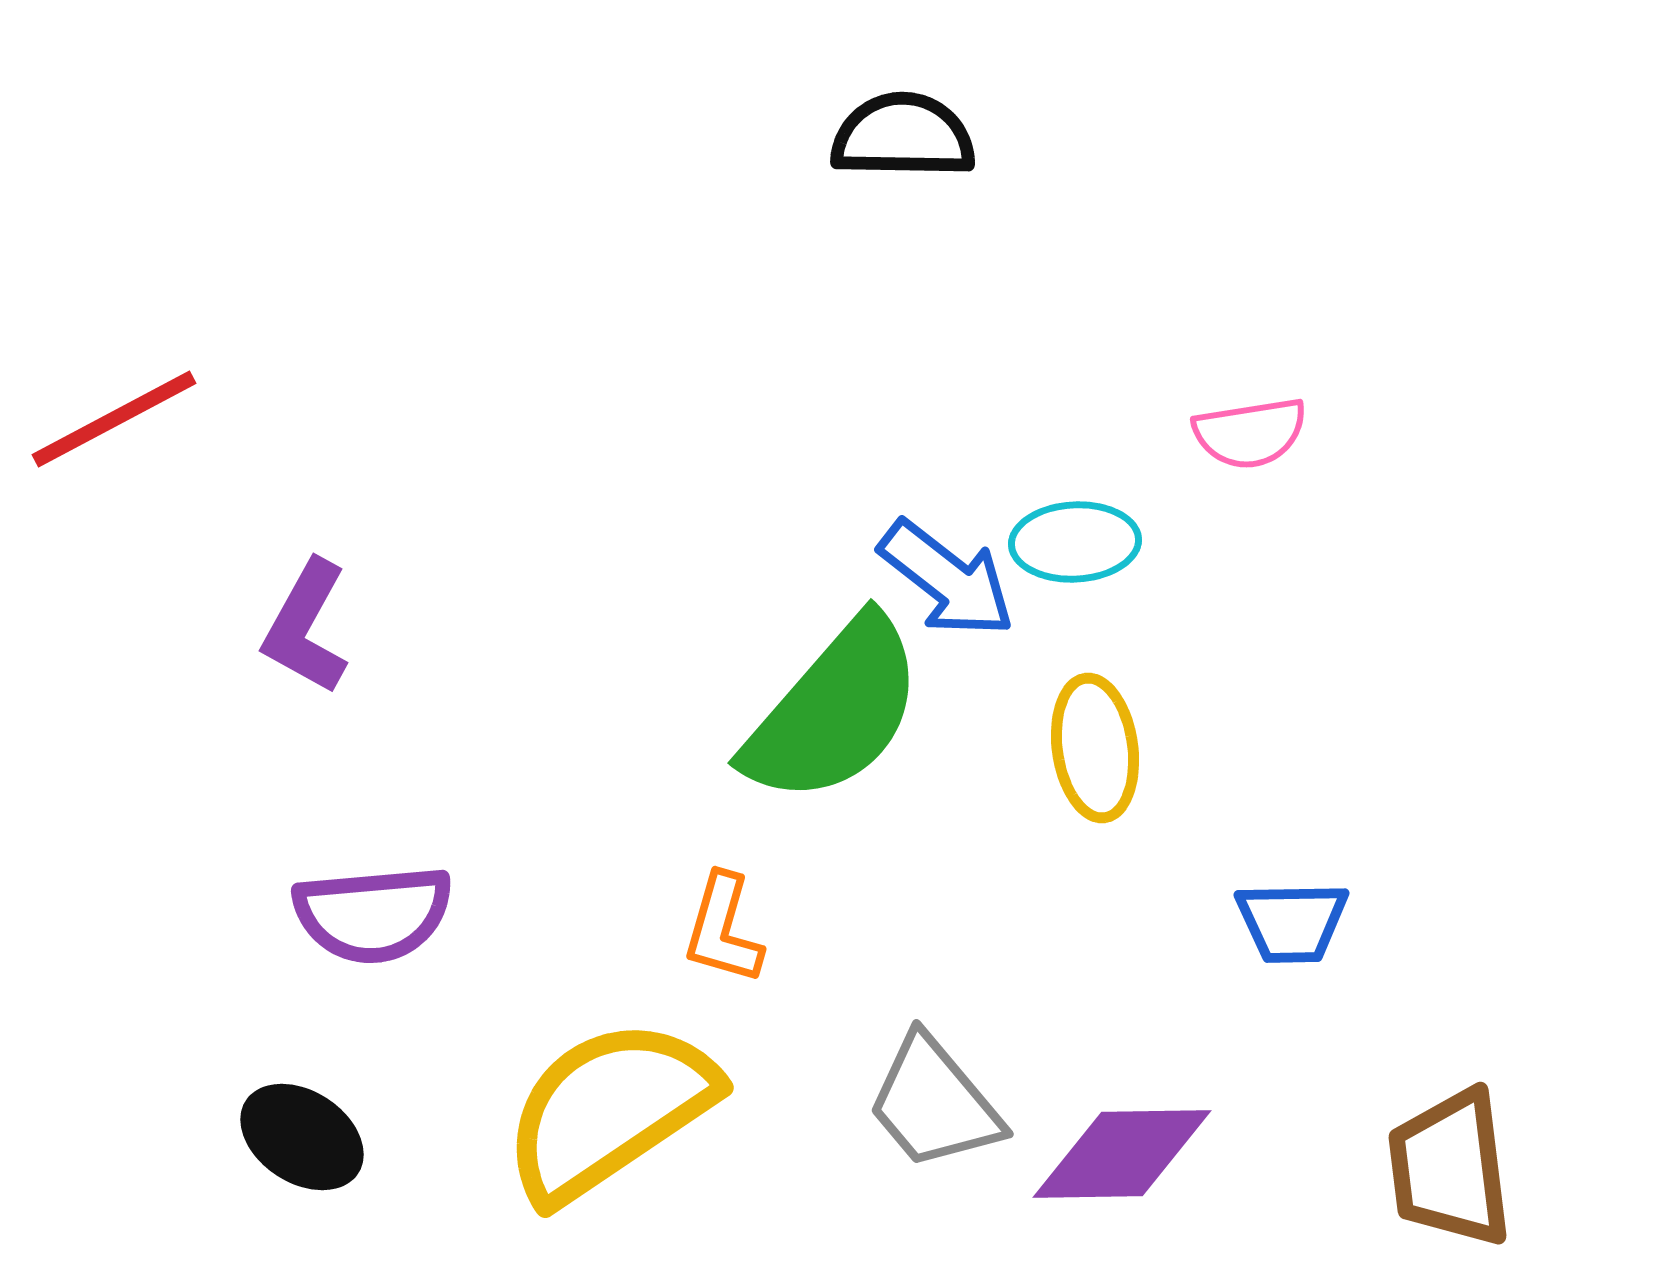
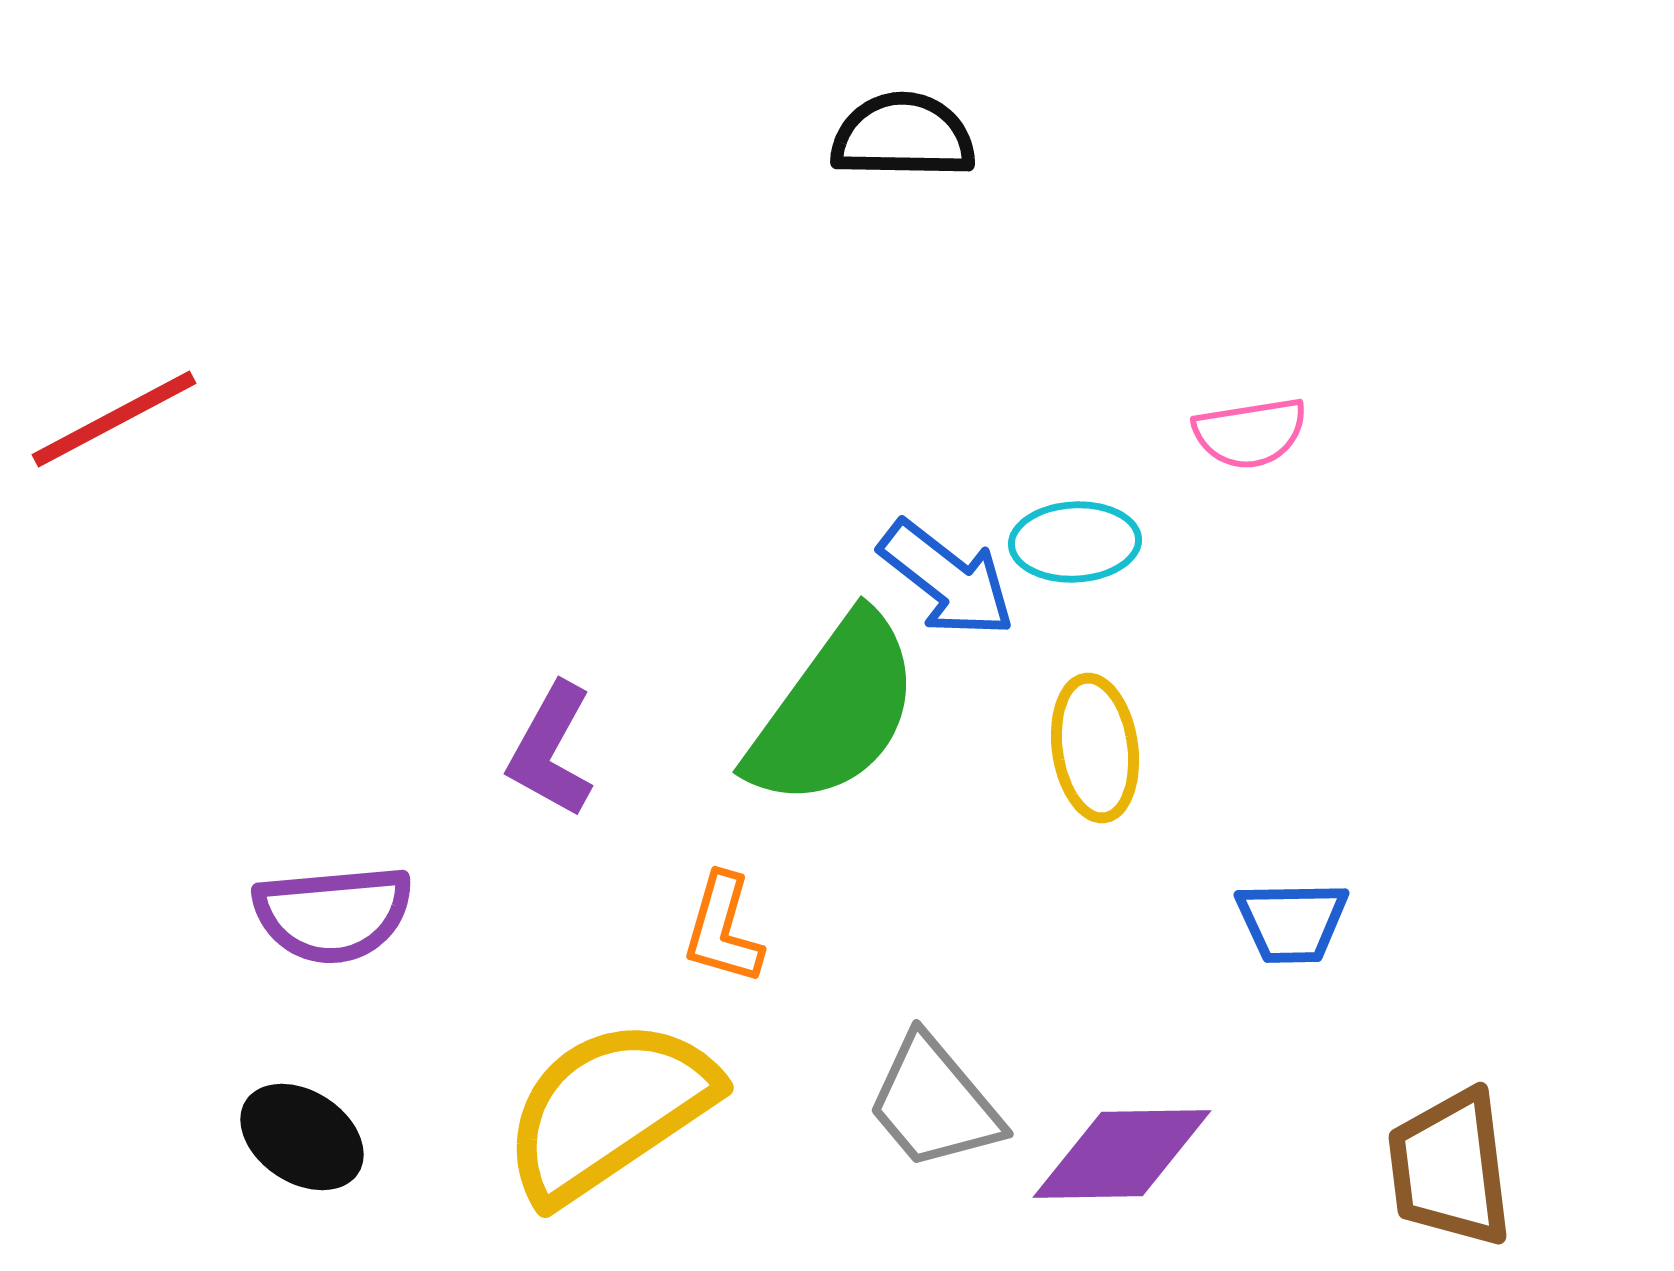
purple L-shape: moved 245 px right, 123 px down
green semicircle: rotated 5 degrees counterclockwise
purple semicircle: moved 40 px left
